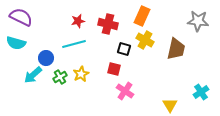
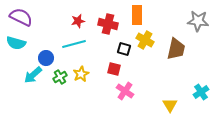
orange rectangle: moved 5 px left, 1 px up; rotated 24 degrees counterclockwise
